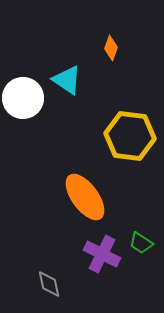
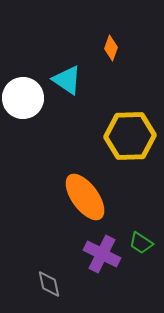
yellow hexagon: rotated 9 degrees counterclockwise
